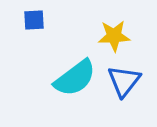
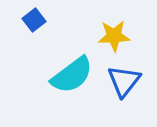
blue square: rotated 35 degrees counterclockwise
cyan semicircle: moved 3 px left, 3 px up
